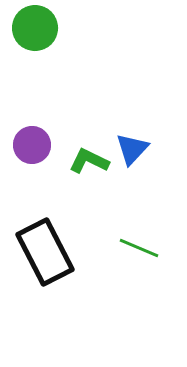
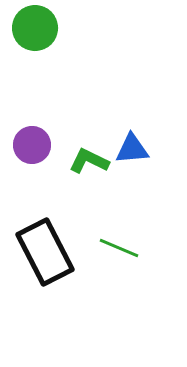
blue triangle: rotated 42 degrees clockwise
green line: moved 20 px left
